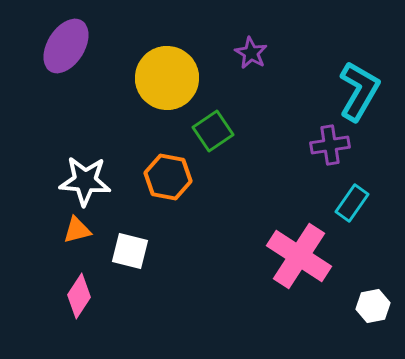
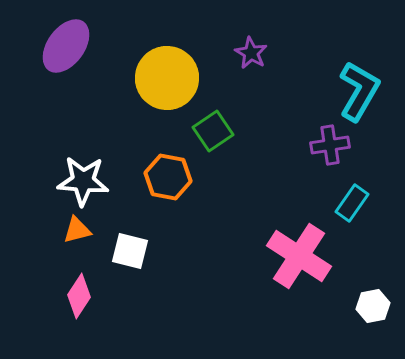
purple ellipse: rotated 4 degrees clockwise
white star: moved 2 px left
